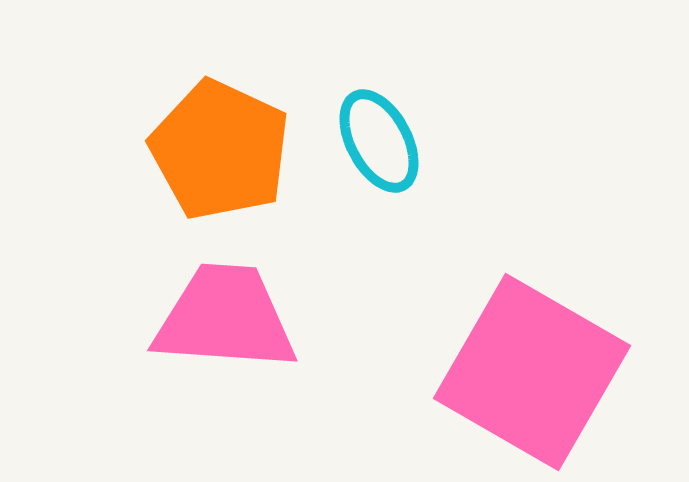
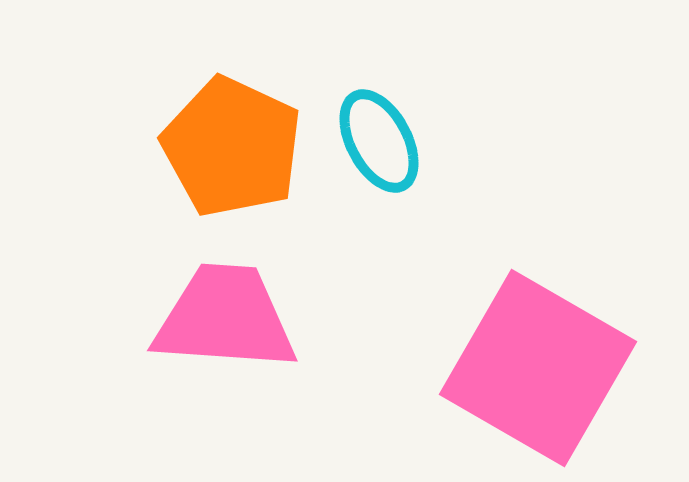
orange pentagon: moved 12 px right, 3 px up
pink square: moved 6 px right, 4 px up
